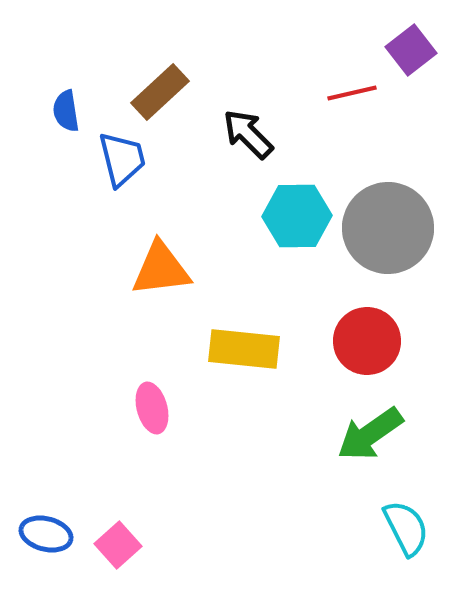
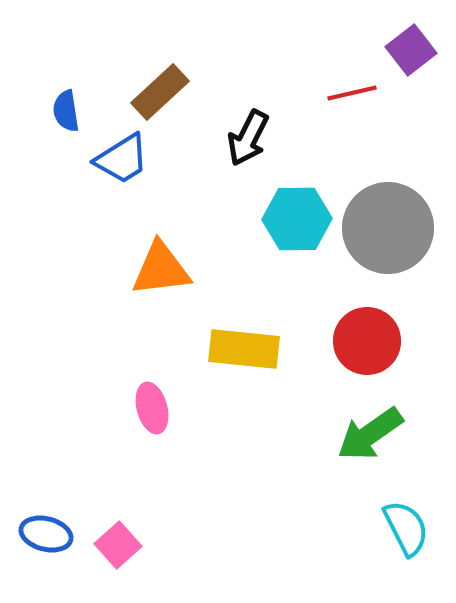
black arrow: moved 4 px down; rotated 108 degrees counterclockwise
blue trapezoid: rotated 72 degrees clockwise
cyan hexagon: moved 3 px down
